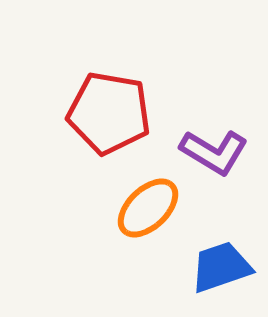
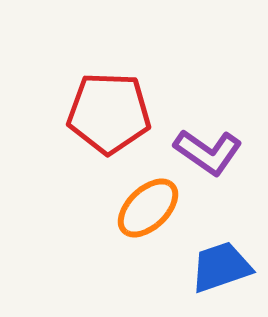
red pentagon: rotated 8 degrees counterclockwise
purple L-shape: moved 6 px left; rotated 4 degrees clockwise
